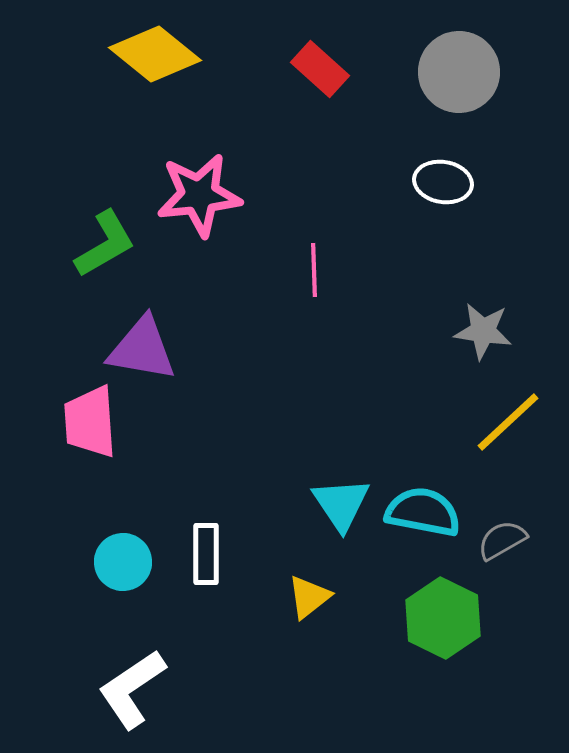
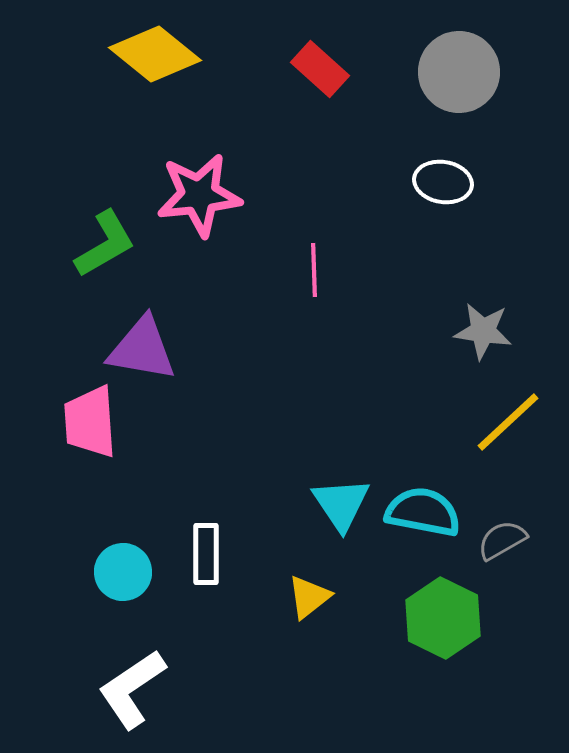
cyan circle: moved 10 px down
